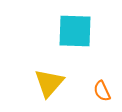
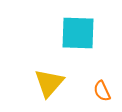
cyan square: moved 3 px right, 2 px down
